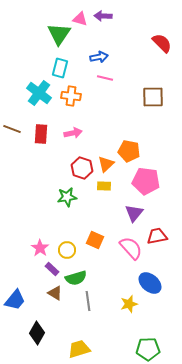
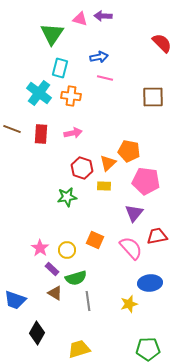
green triangle: moved 7 px left
orange triangle: moved 2 px right, 1 px up
blue ellipse: rotated 45 degrees counterclockwise
blue trapezoid: rotated 70 degrees clockwise
